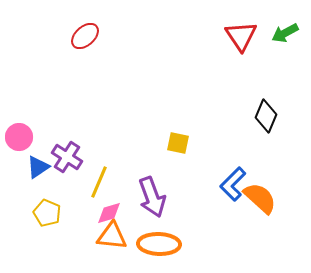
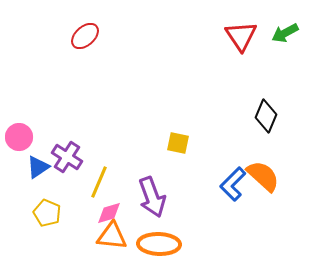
orange semicircle: moved 3 px right, 22 px up
